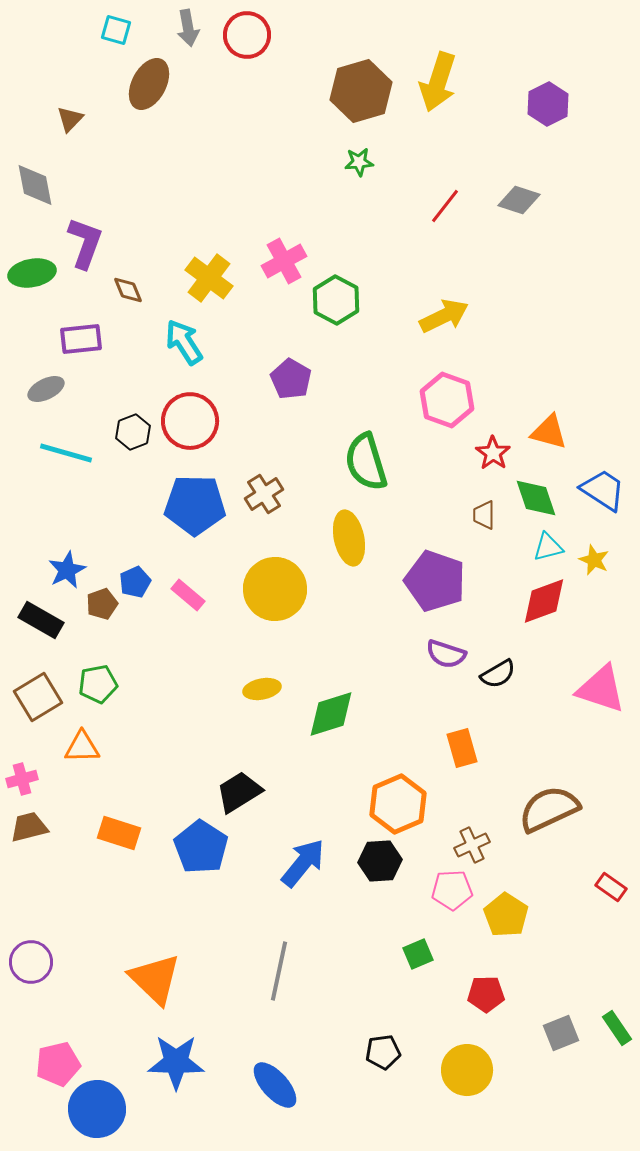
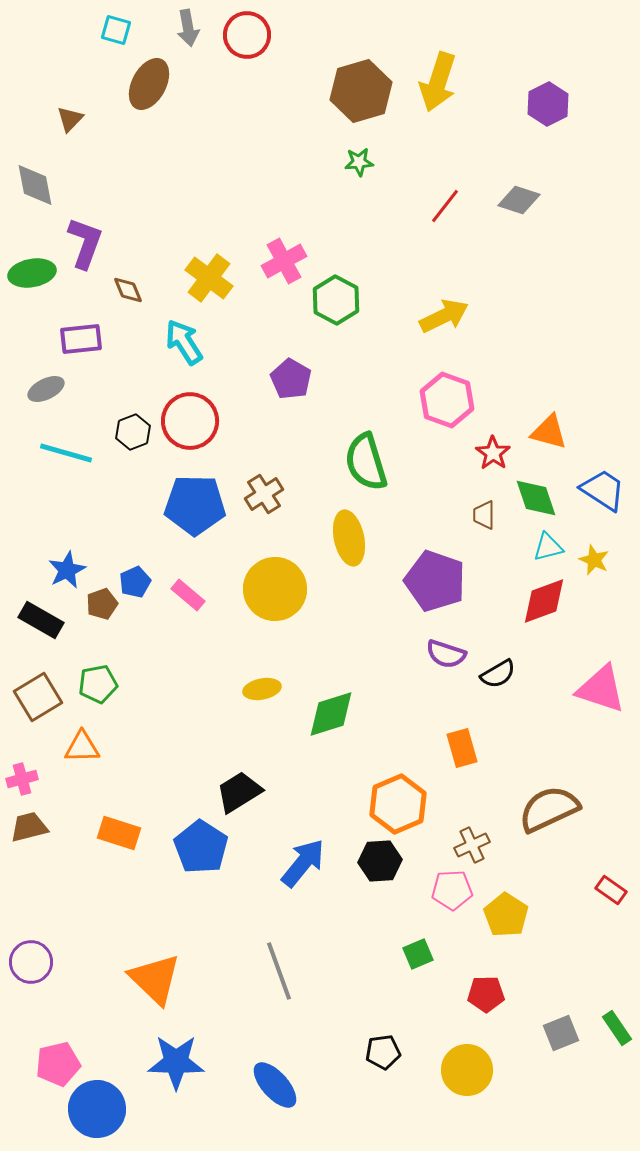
red rectangle at (611, 887): moved 3 px down
gray line at (279, 971): rotated 32 degrees counterclockwise
